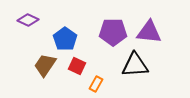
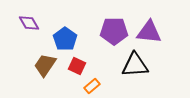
purple diamond: moved 1 px right, 3 px down; rotated 35 degrees clockwise
purple pentagon: moved 1 px right, 1 px up
orange rectangle: moved 4 px left, 2 px down; rotated 21 degrees clockwise
